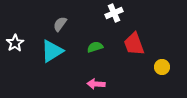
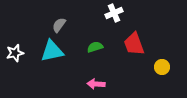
gray semicircle: moved 1 px left, 1 px down
white star: moved 10 px down; rotated 18 degrees clockwise
cyan triangle: rotated 20 degrees clockwise
